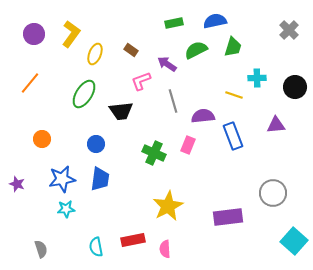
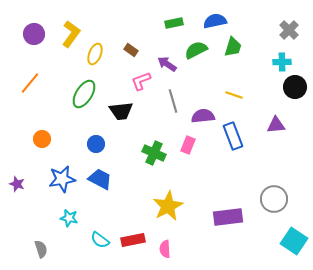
cyan cross: moved 25 px right, 16 px up
blue trapezoid: rotated 70 degrees counterclockwise
gray circle: moved 1 px right, 6 px down
cyan star: moved 3 px right, 9 px down; rotated 18 degrees clockwise
cyan square: rotated 8 degrees counterclockwise
cyan semicircle: moved 4 px right, 7 px up; rotated 42 degrees counterclockwise
